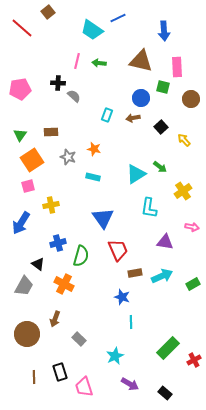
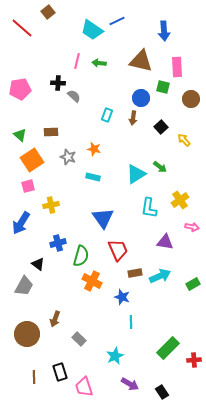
blue line at (118, 18): moved 1 px left, 3 px down
brown arrow at (133, 118): rotated 72 degrees counterclockwise
green triangle at (20, 135): rotated 24 degrees counterclockwise
yellow cross at (183, 191): moved 3 px left, 9 px down
cyan arrow at (162, 276): moved 2 px left
orange cross at (64, 284): moved 28 px right, 3 px up
red cross at (194, 360): rotated 24 degrees clockwise
black rectangle at (165, 393): moved 3 px left, 1 px up; rotated 16 degrees clockwise
